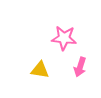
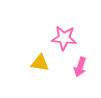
yellow triangle: moved 7 px up
